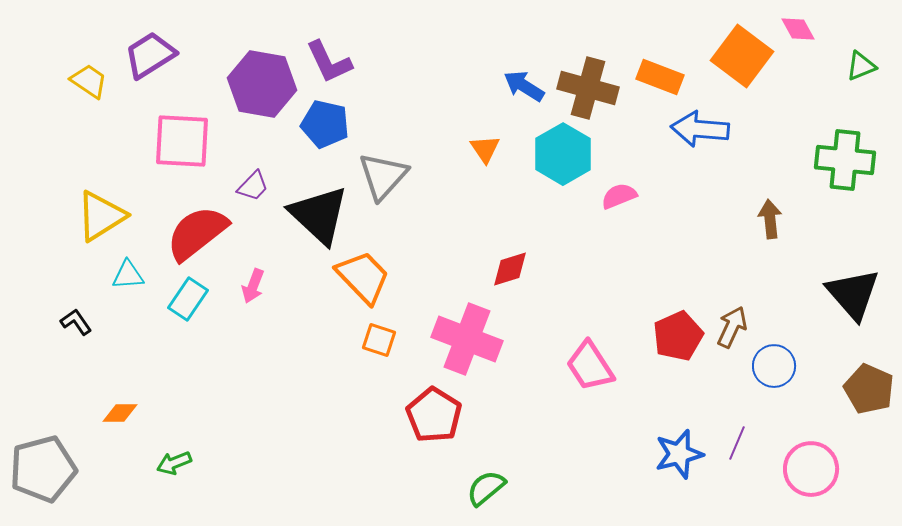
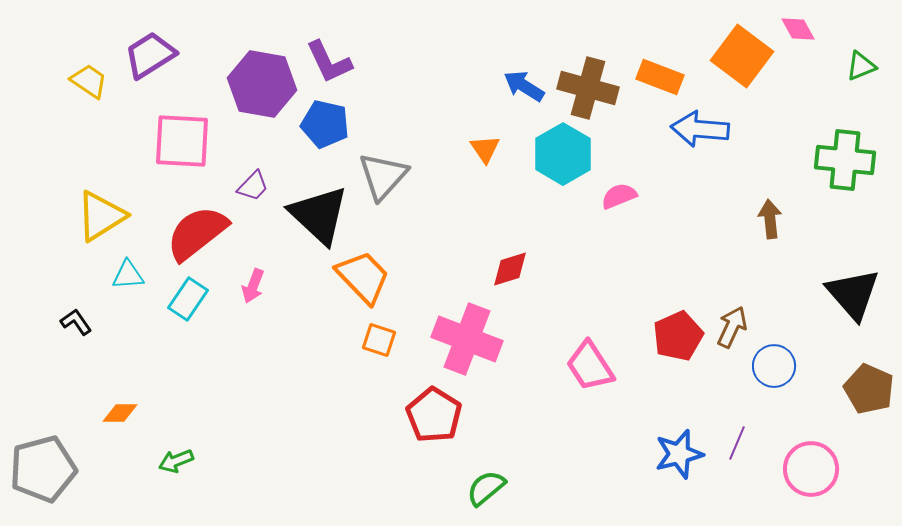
green arrow at (174, 463): moved 2 px right, 2 px up
